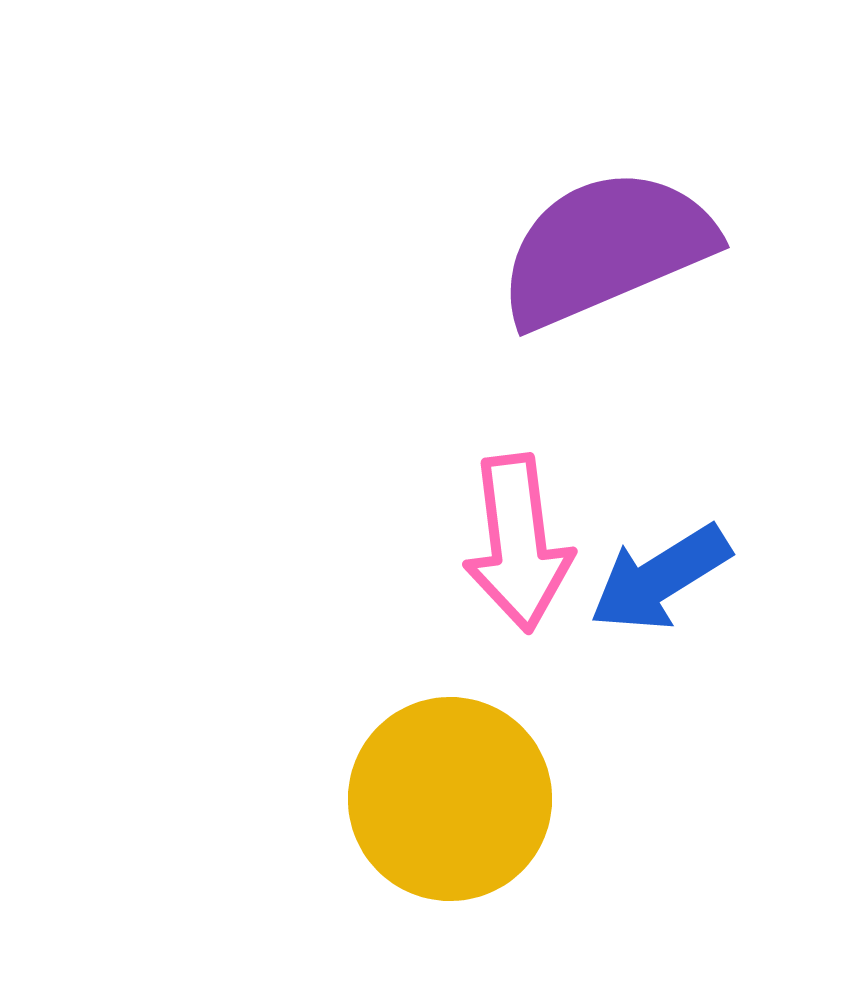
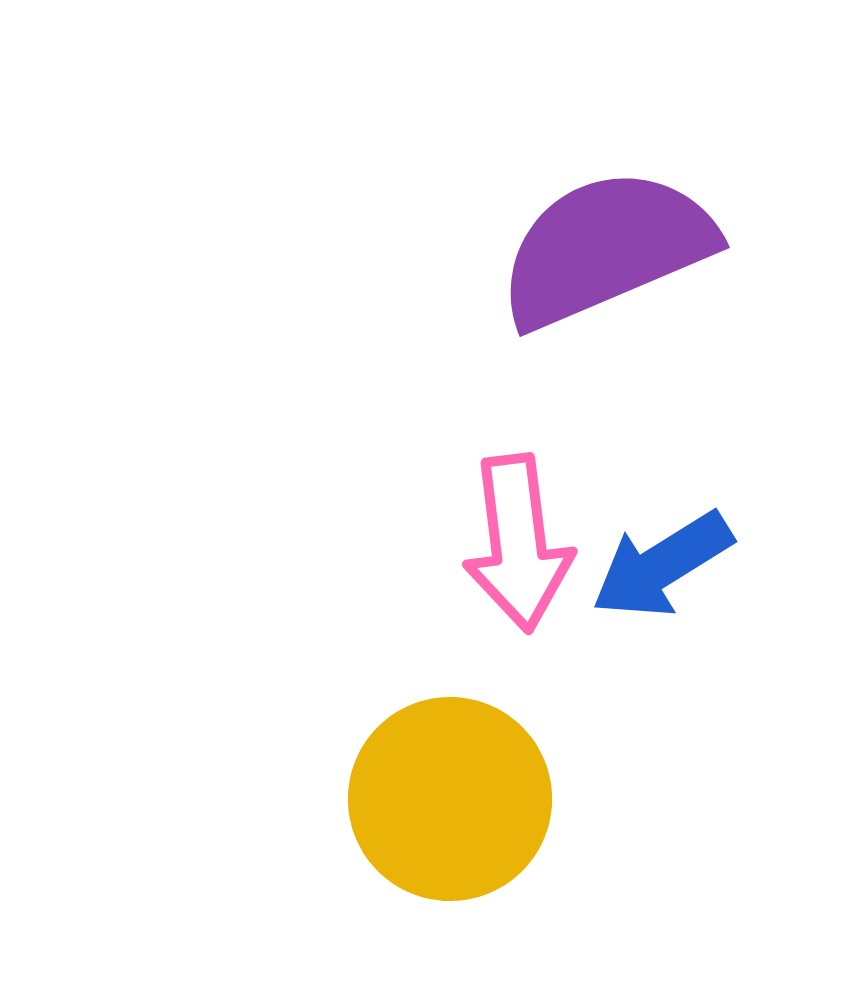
blue arrow: moved 2 px right, 13 px up
